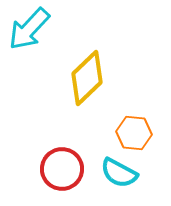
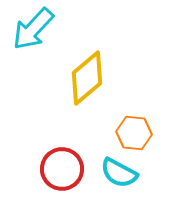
cyan arrow: moved 4 px right
yellow diamond: rotated 4 degrees clockwise
